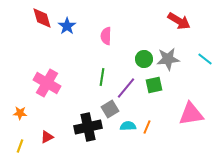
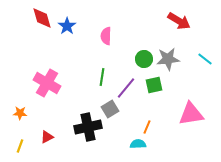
cyan semicircle: moved 10 px right, 18 px down
